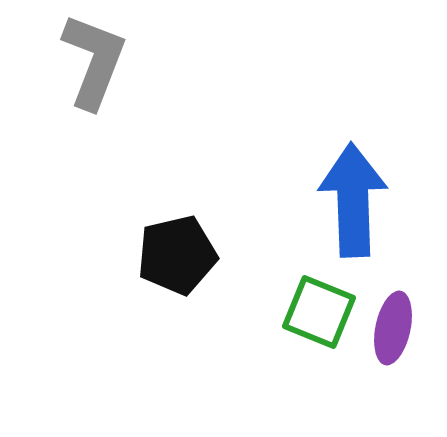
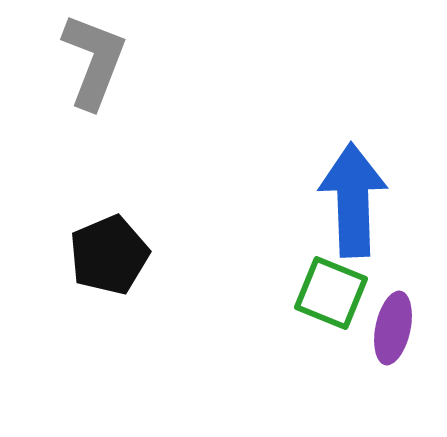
black pentagon: moved 68 px left; rotated 10 degrees counterclockwise
green square: moved 12 px right, 19 px up
